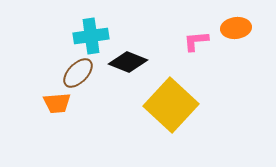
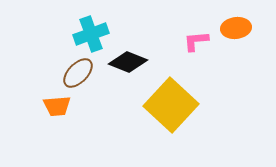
cyan cross: moved 2 px up; rotated 12 degrees counterclockwise
orange trapezoid: moved 3 px down
